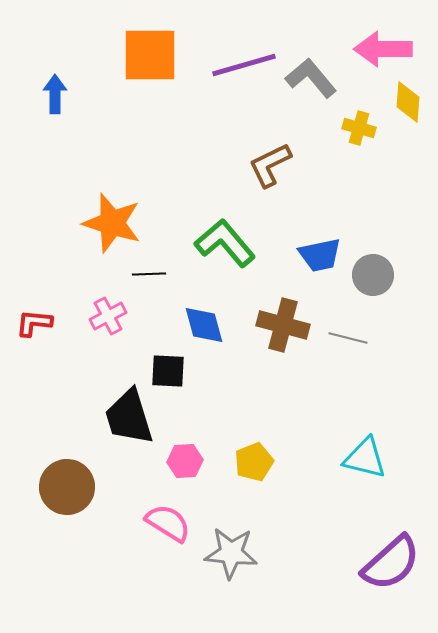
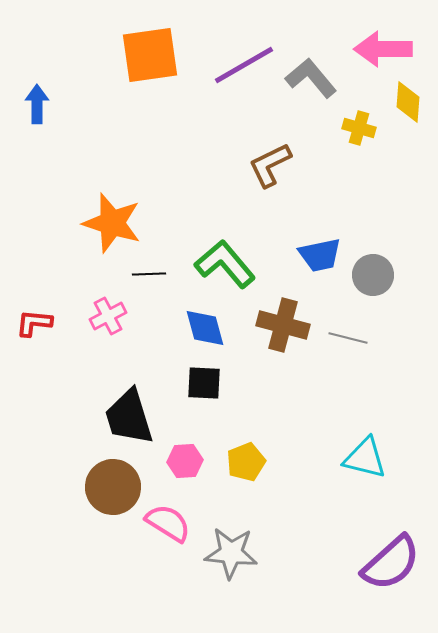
orange square: rotated 8 degrees counterclockwise
purple line: rotated 14 degrees counterclockwise
blue arrow: moved 18 px left, 10 px down
green L-shape: moved 21 px down
blue diamond: moved 1 px right, 3 px down
black square: moved 36 px right, 12 px down
yellow pentagon: moved 8 px left
brown circle: moved 46 px right
